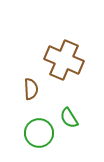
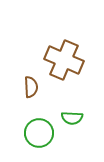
brown semicircle: moved 2 px up
green semicircle: moved 3 px right; rotated 55 degrees counterclockwise
